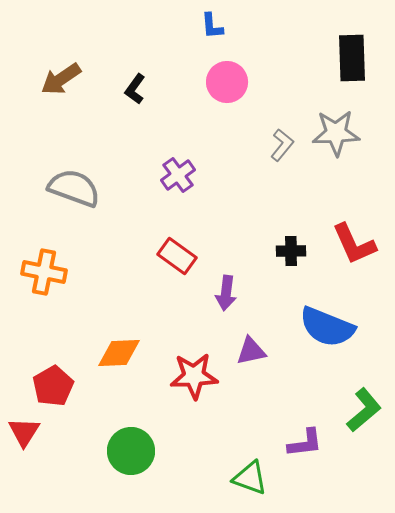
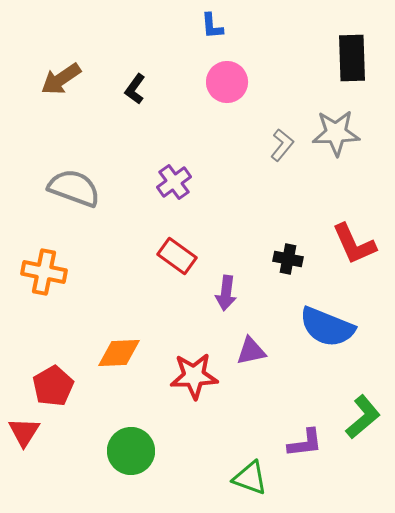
purple cross: moved 4 px left, 7 px down
black cross: moved 3 px left, 8 px down; rotated 12 degrees clockwise
green L-shape: moved 1 px left, 7 px down
